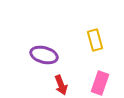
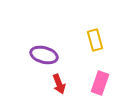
red arrow: moved 2 px left, 1 px up
